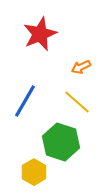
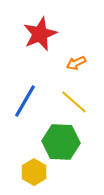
orange arrow: moved 5 px left, 4 px up
yellow line: moved 3 px left
green hexagon: rotated 15 degrees counterclockwise
